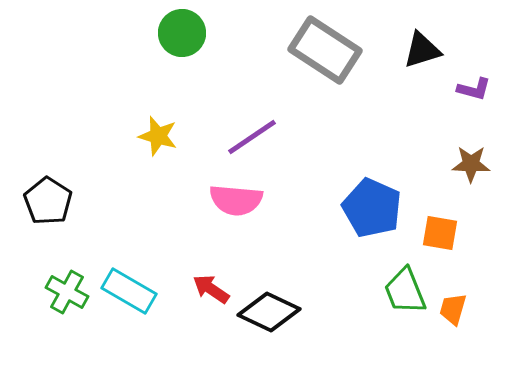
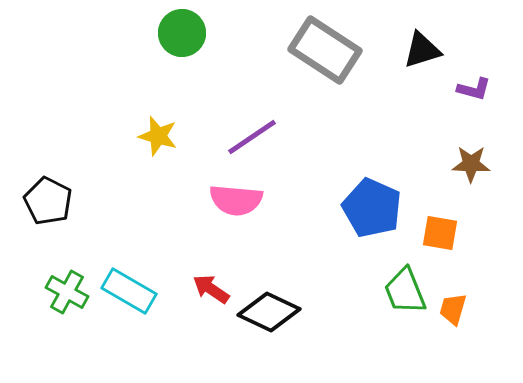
black pentagon: rotated 6 degrees counterclockwise
